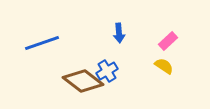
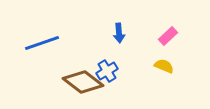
pink rectangle: moved 5 px up
yellow semicircle: rotated 12 degrees counterclockwise
brown diamond: moved 1 px down
